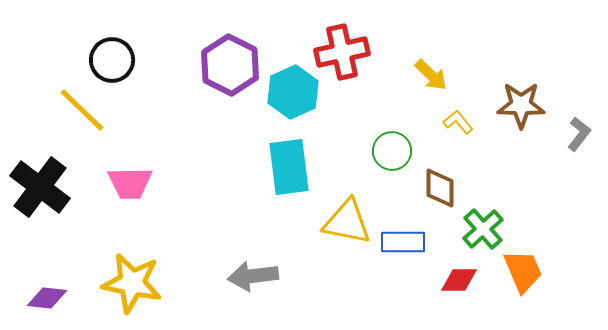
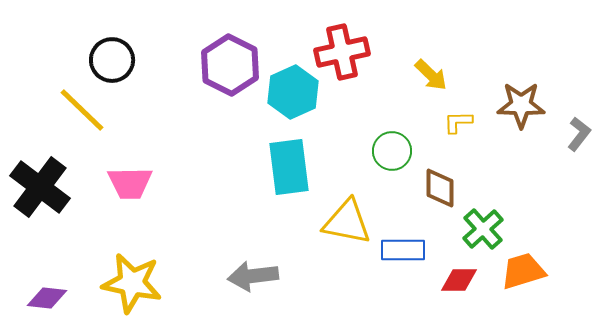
yellow L-shape: rotated 52 degrees counterclockwise
blue rectangle: moved 8 px down
orange trapezoid: rotated 84 degrees counterclockwise
